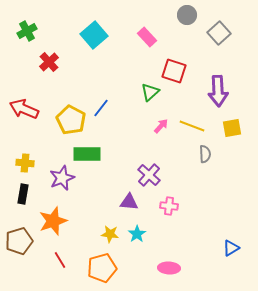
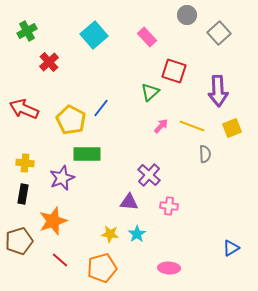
yellow square: rotated 12 degrees counterclockwise
red line: rotated 18 degrees counterclockwise
